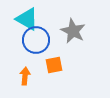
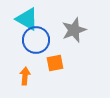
gray star: moved 1 px right, 1 px up; rotated 25 degrees clockwise
orange square: moved 1 px right, 2 px up
